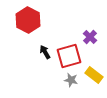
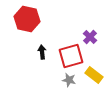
red hexagon: moved 1 px left, 1 px up; rotated 15 degrees counterclockwise
black arrow: moved 3 px left; rotated 24 degrees clockwise
red square: moved 2 px right
gray star: moved 2 px left
